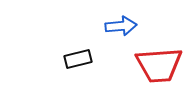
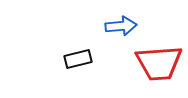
red trapezoid: moved 2 px up
